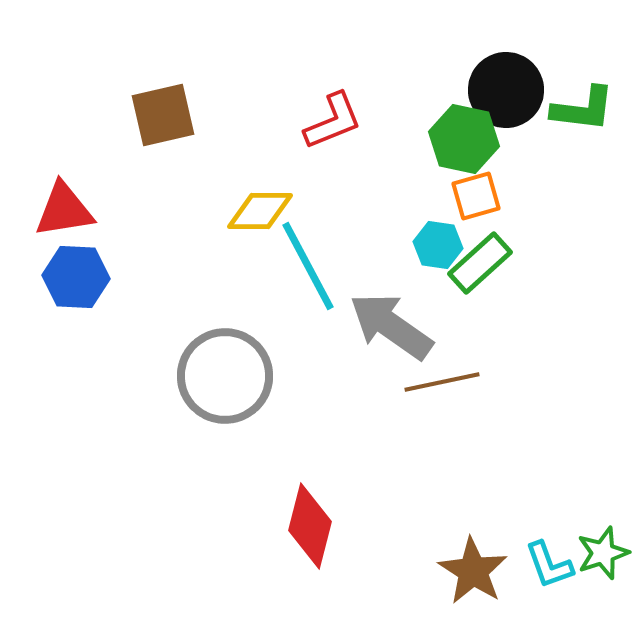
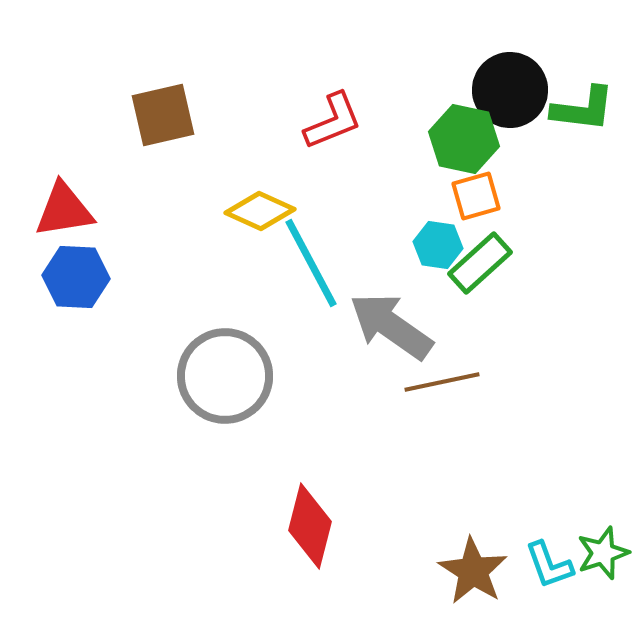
black circle: moved 4 px right
yellow diamond: rotated 24 degrees clockwise
cyan line: moved 3 px right, 3 px up
